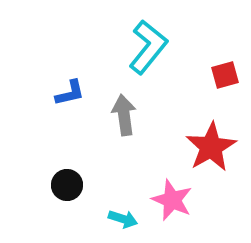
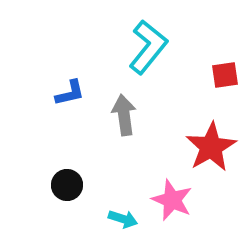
red square: rotated 8 degrees clockwise
